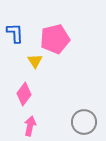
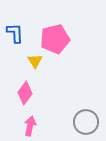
pink diamond: moved 1 px right, 1 px up
gray circle: moved 2 px right
